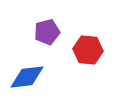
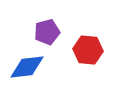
blue diamond: moved 10 px up
